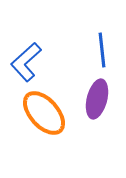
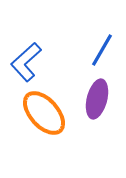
blue line: rotated 36 degrees clockwise
